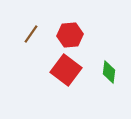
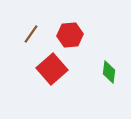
red square: moved 14 px left, 1 px up; rotated 12 degrees clockwise
